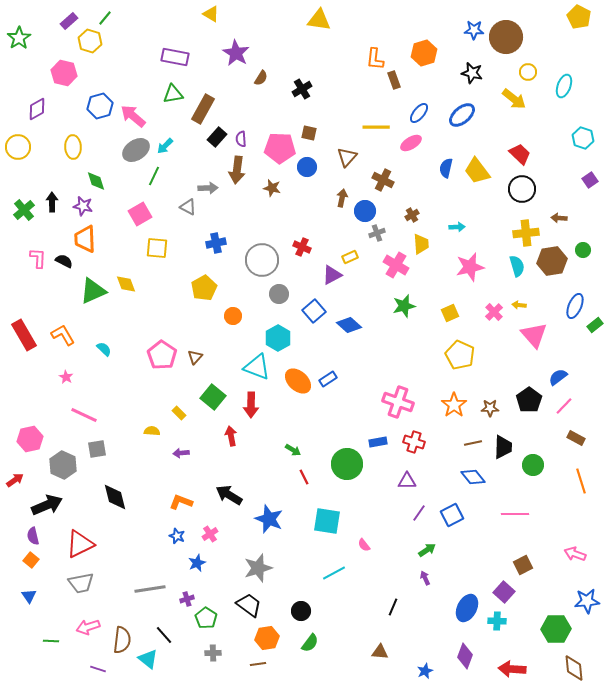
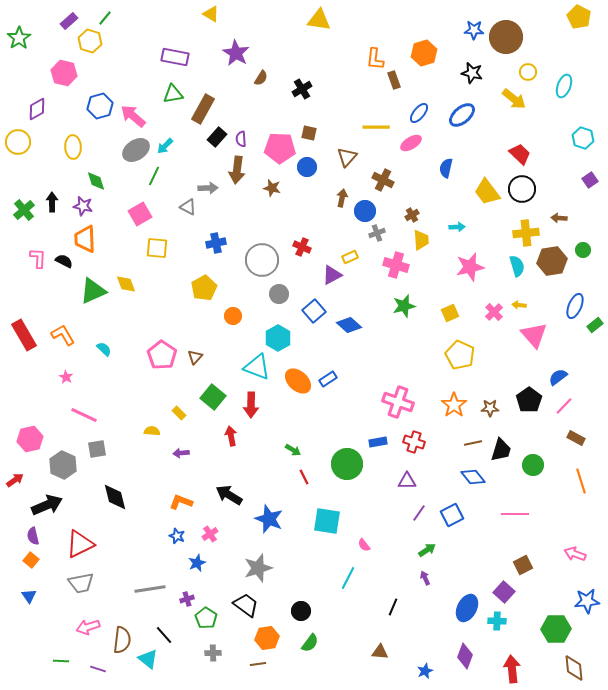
yellow circle at (18, 147): moved 5 px up
yellow trapezoid at (477, 171): moved 10 px right, 21 px down
yellow trapezoid at (421, 244): moved 4 px up
pink cross at (396, 265): rotated 15 degrees counterclockwise
black trapezoid at (503, 447): moved 2 px left, 3 px down; rotated 15 degrees clockwise
cyan line at (334, 573): moved 14 px right, 5 px down; rotated 35 degrees counterclockwise
black trapezoid at (249, 605): moved 3 px left
green line at (51, 641): moved 10 px right, 20 px down
red arrow at (512, 669): rotated 80 degrees clockwise
